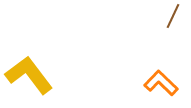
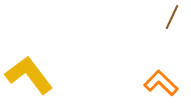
brown line: moved 1 px left, 1 px down
